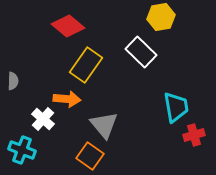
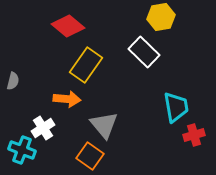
white rectangle: moved 3 px right
gray semicircle: rotated 12 degrees clockwise
white cross: moved 9 px down; rotated 15 degrees clockwise
